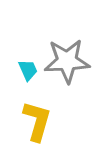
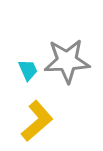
yellow L-shape: rotated 33 degrees clockwise
